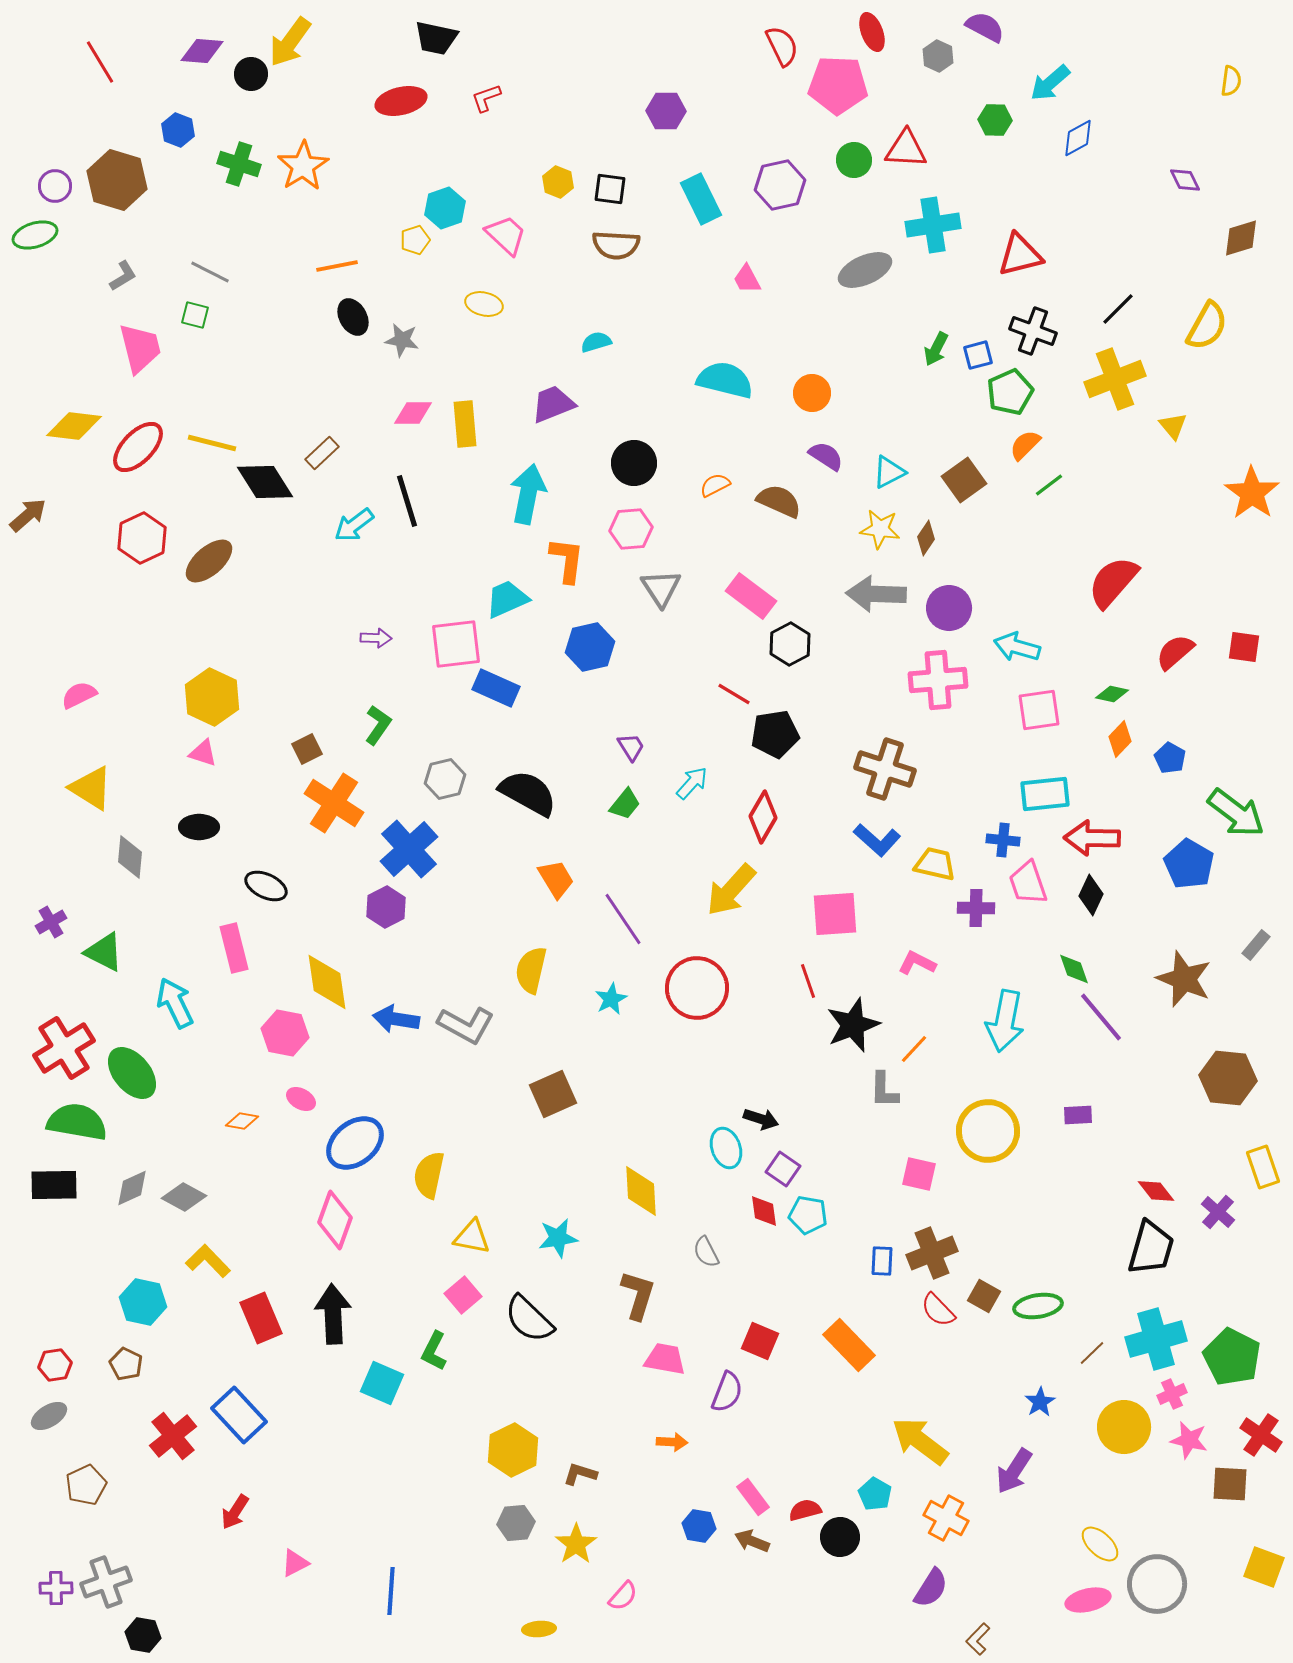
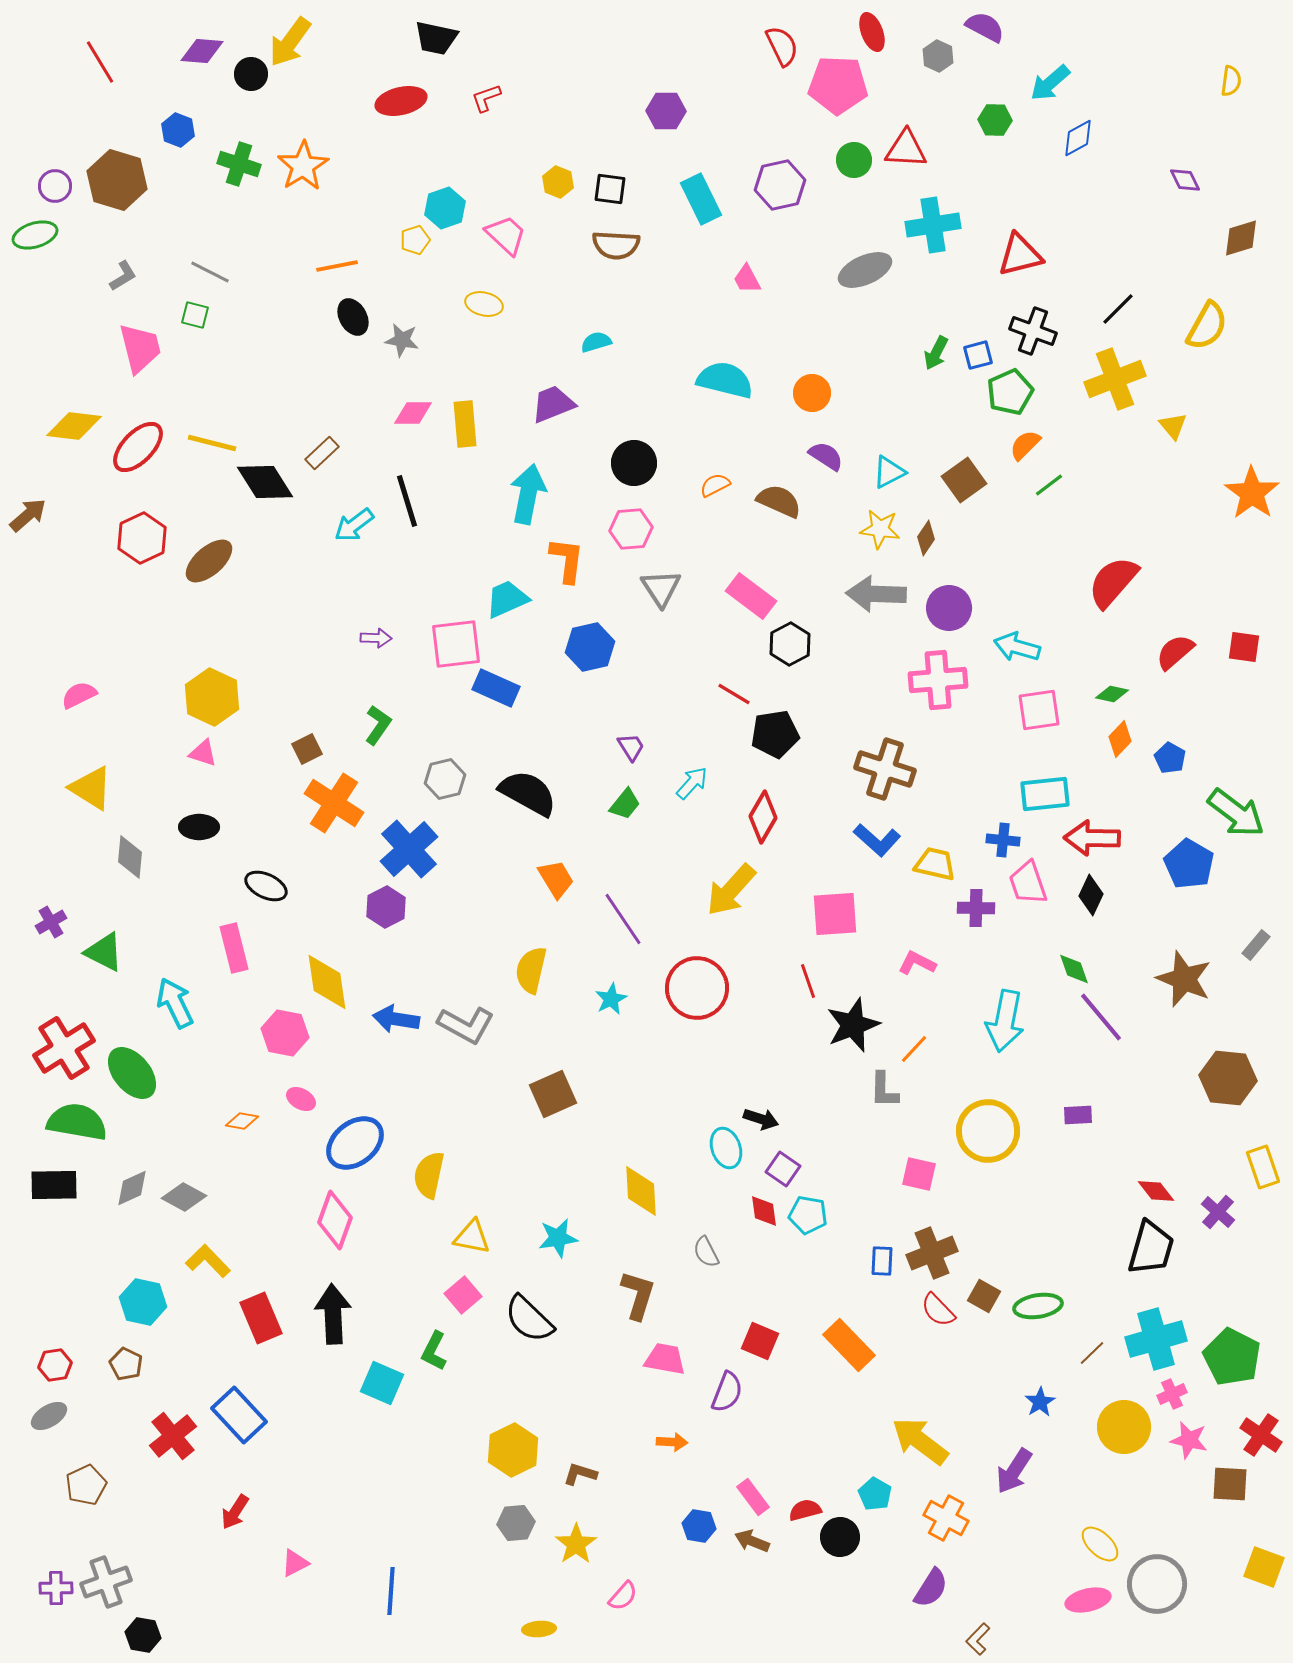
green arrow at (936, 349): moved 4 px down
